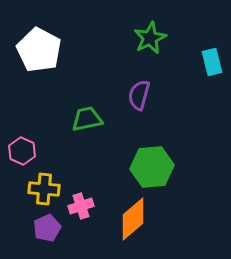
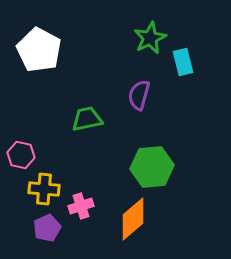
cyan rectangle: moved 29 px left
pink hexagon: moved 1 px left, 4 px down; rotated 12 degrees counterclockwise
